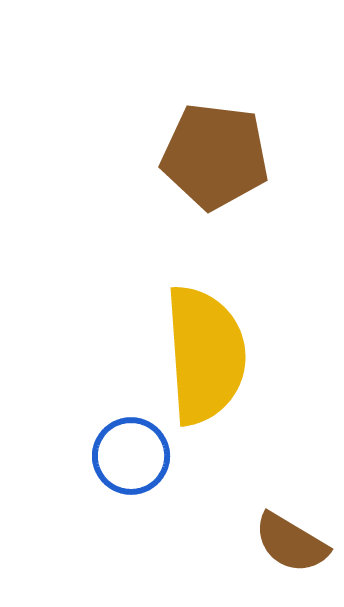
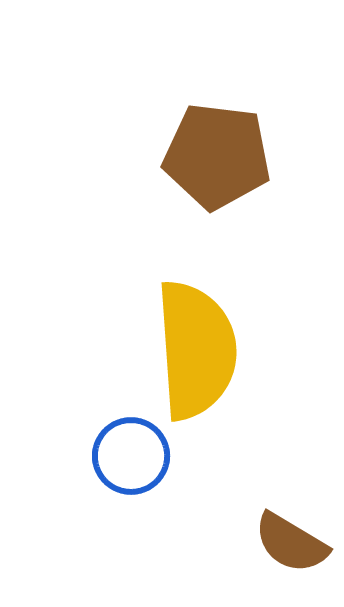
brown pentagon: moved 2 px right
yellow semicircle: moved 9 px left, 5 px up
